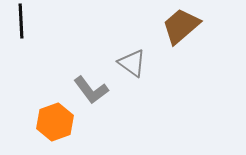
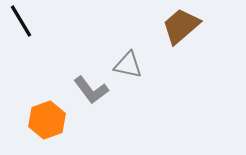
black line: rotated 28 degrees counterclockwise
gray triangle: moved 4 px left, 2 px down; rotated 24 degrees counterclockwise
orange hexagon: moved 8 px left, 2 px up
